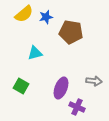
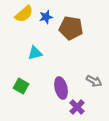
brown pentagon: moved 4 px up
gray arrow: rotated 21 degrees clockwise
purple ellipse: rotated 35 degrees counterclockwise
purple cross: rotated 21 degrees clockwise
